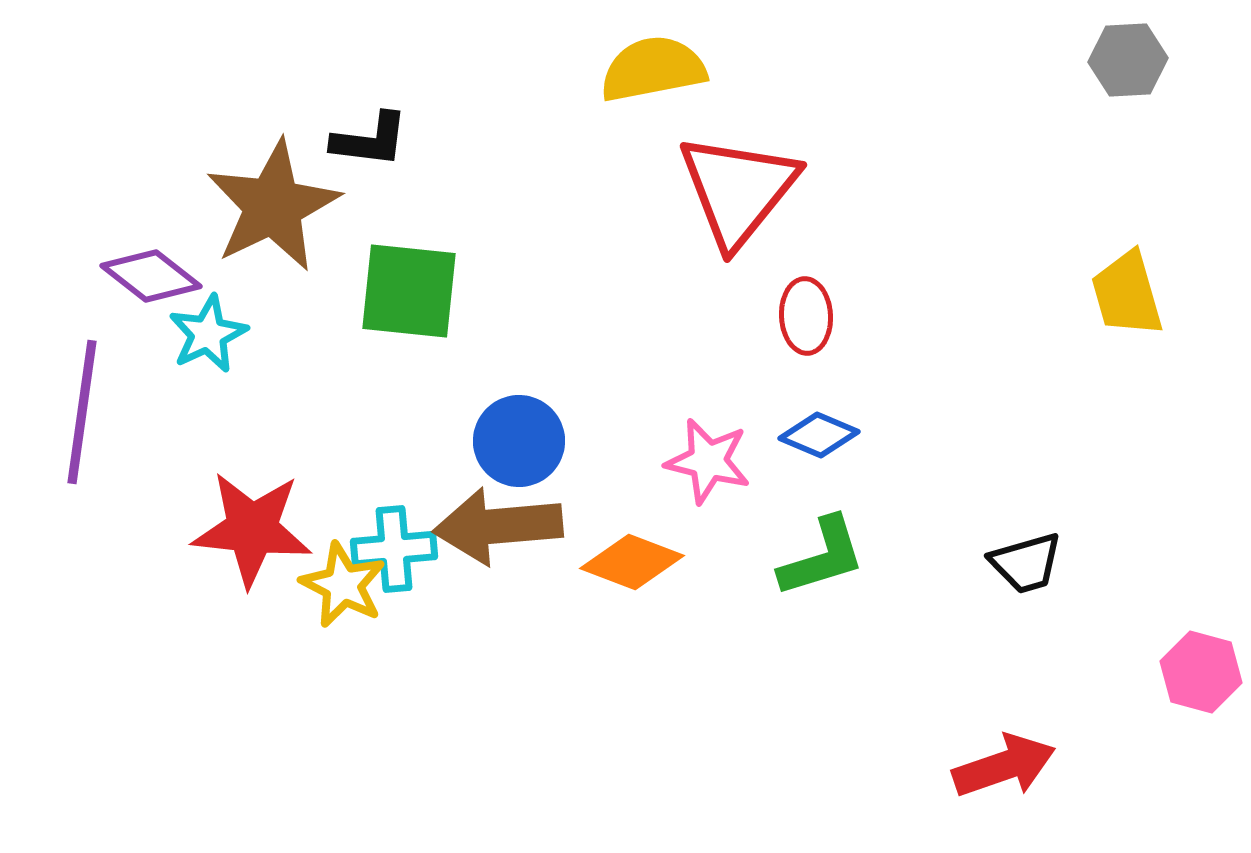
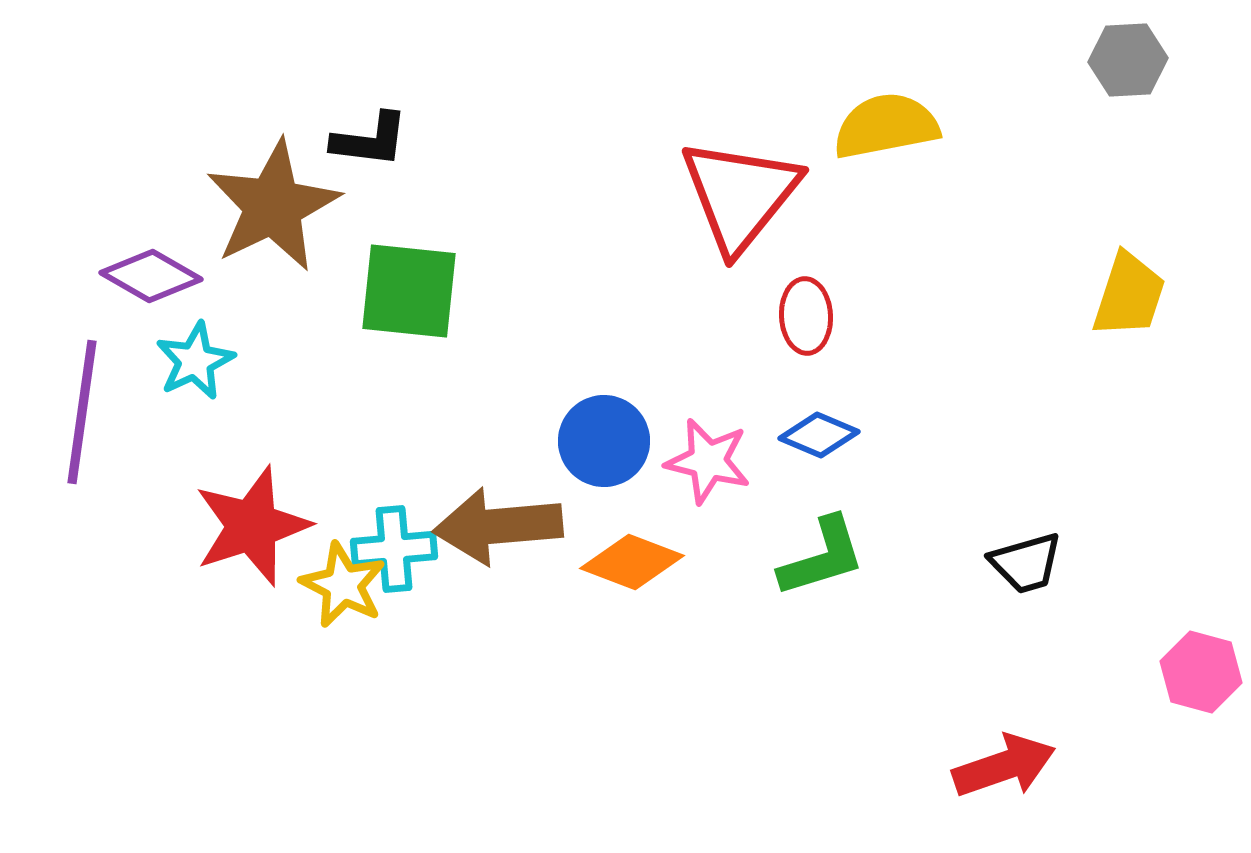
yellow semicircle: moved 233 px right, 57 px down
red triangle: moved 2 px right, 5 px down
purple diamond: rotated 8 degrees counterclockwise
yellow trapezoid: moved 2 px right, 1 px down; rotated 146 degrees counterclockwise
cyan star: moved 13 px left, 27 px down
blue circle: moved 85 px right
red star: moved 3 px up; rotated 24 degrees counterclockwise
